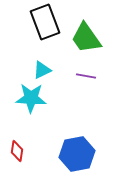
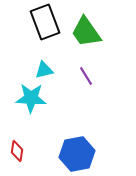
green trapezoid: moved 6 px up
cyan triangle: moved 2 px right; rotated 12 degrees clockwise
purple line: rotated 48 degrees clockwise
